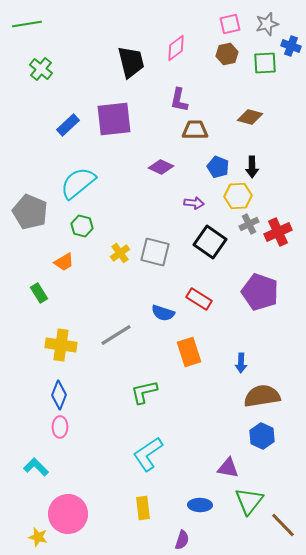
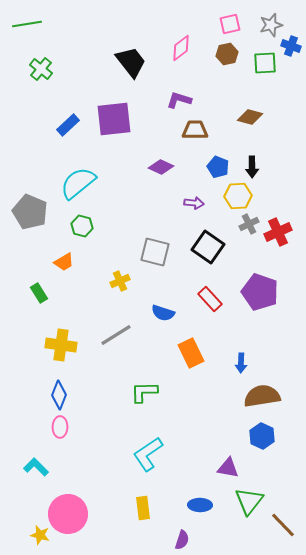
gray star at (267, 24): moved 4 px right, 1 px down
pink diamond at (176, 48): moved 5 px right
black trapezoid at (131, 62): rotated 24 degrees counterclockwise
purple L-shape at (179, 100): rotated 95 degrees clockwise
black square at (210, 242): moved 2 px left, 5 px down
yellow cross at (120, 253): moved 28 px down; rotated 12 degrees clockwise
red rectangle at (199, 299): moved 11 px right; rotated 15 degrees clockwise
orange rectangle at (189, 352): moved 2 px right, 1 px down; rotated 8 degrees counterclockwise
green L-shape at (144, 392): rotated 12 degrees clockwise
yellow star at (38, 537): moved 2 px right, 2 px up
